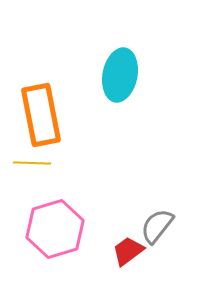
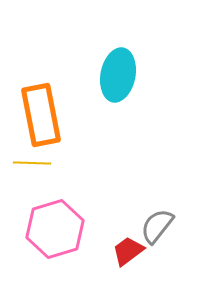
cyan ellipse: moved 2 px left
